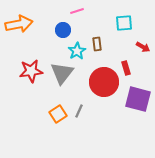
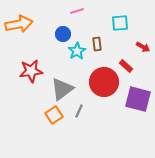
cyan square: moved 4 px left
blue circle: moved 4 px down
red rectangle: moved 2 px up; rotated 32 degrees counterclockwise
gray triangle: moved 16 px down; rotated 15 degrees clockwise
orange square: moved 4 px left, 1 px down
